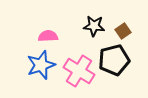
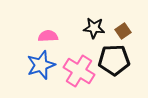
black star: moved 2 px down
black pentagon: rotated 12 degrees clockwise
